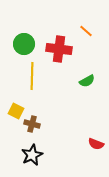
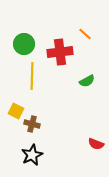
orange line: moved 1 px left, 3 px down
red cross: moved 1 px right, 3 px down; rotated 15 degrees counterclockwise
